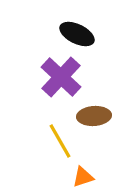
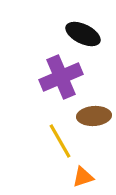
black ellipse: moved 6 px right
purple cross: rotated 24 degrees clockwise
